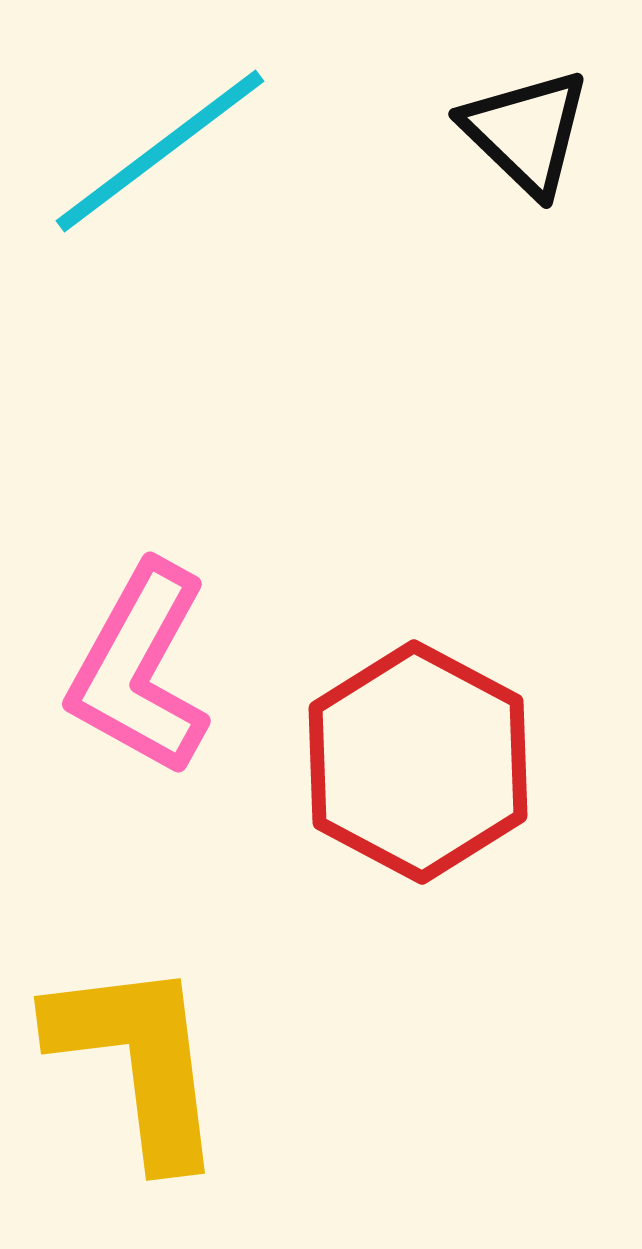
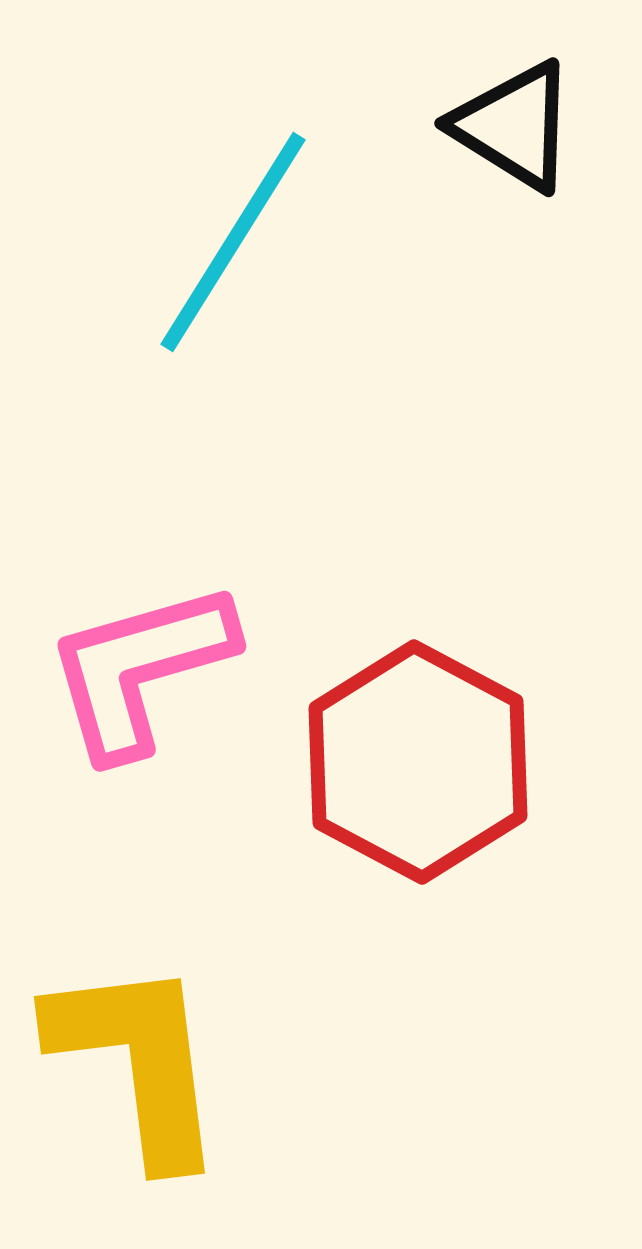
black triangle: moved 12 px left, 6 px up; rotated 12 degrees counterclockwise
cyan line: moved 73 px right, 91 px down; rotated 21 degrees counterclockwise
pink L-shape: rotated 45 degrees clockwise
